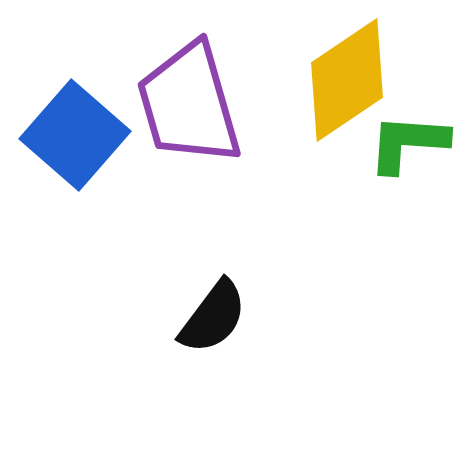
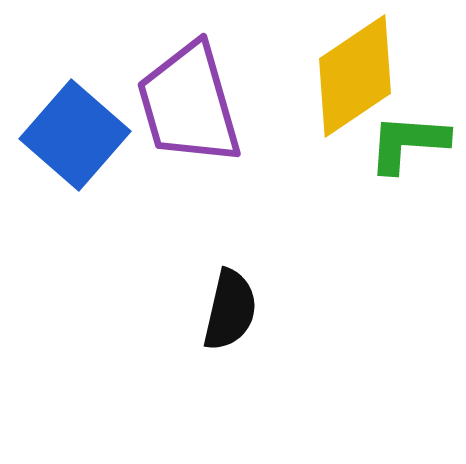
yellow diamond: moved 8 px right, 4 px up
black semicircle: moved 17 px right, 7 px up; rotated 24 degrees counterclockwise
